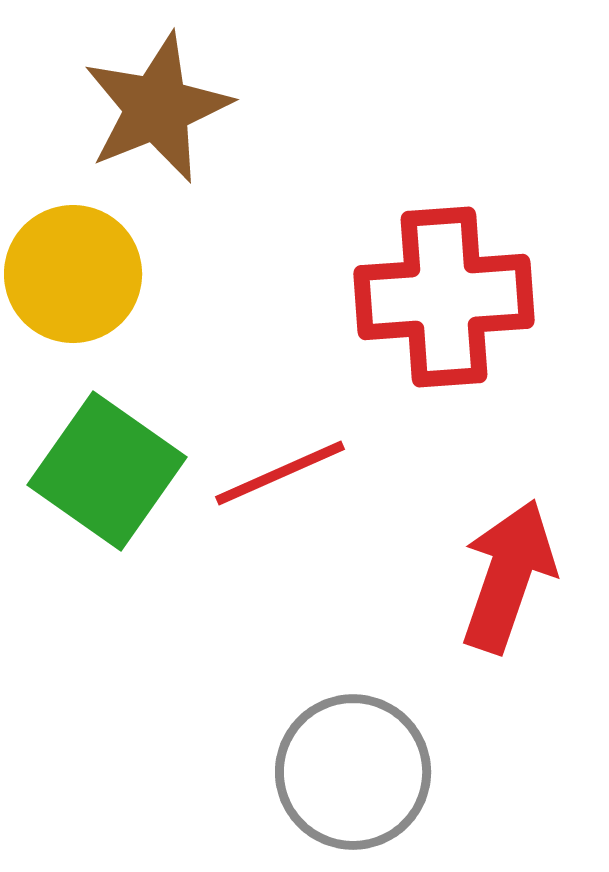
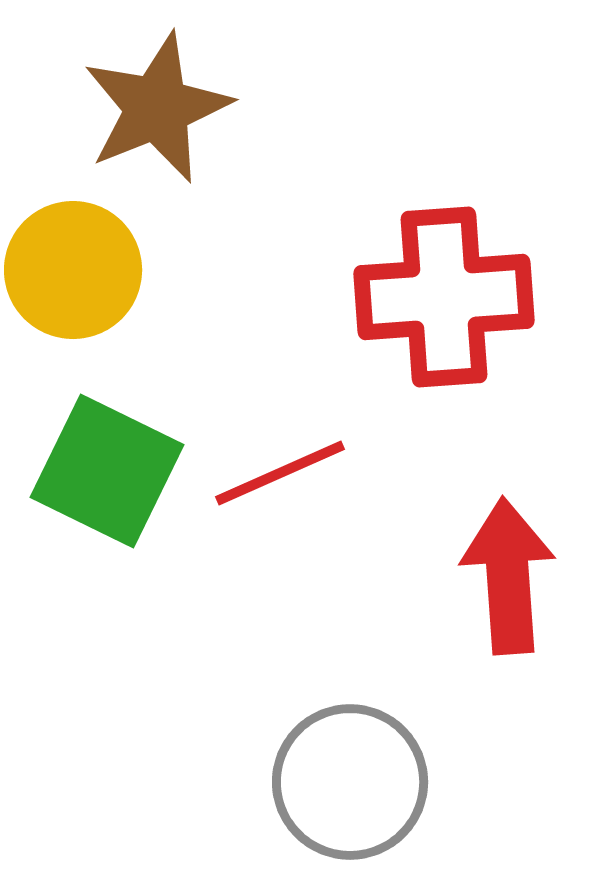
yellow circle: moved 4 px up
green square: rotated 9 degrees counterclockwise
red arrow: rotated 23 degrees counterclockwise
gray circle: moved 3 px left, 10 px down
